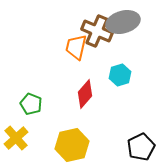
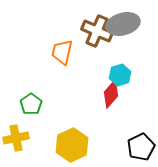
gray ellipse: moved 2 px down
orange trapezoid: moved 14 px left, 5 px down
red diamond: moved 26 px right
green pentagon: rotated 15 degrees clockwise
yellow cross: rotated 30 degrees clockwise
yellow hexagon: rotated 12 degrees counterclockwise
